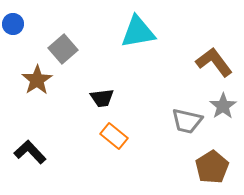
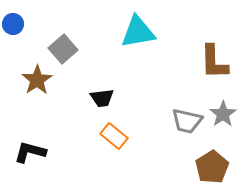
brown L-shape: rotated 144 degrees counterclockwise
gray star: moved 8 px down
black L-shape: rotated 32 degrees counterclockwise
